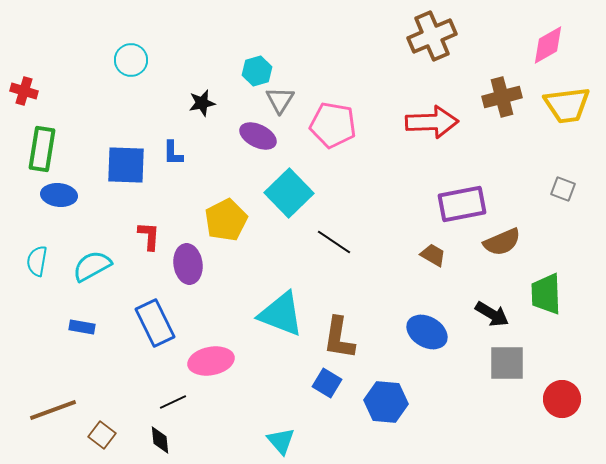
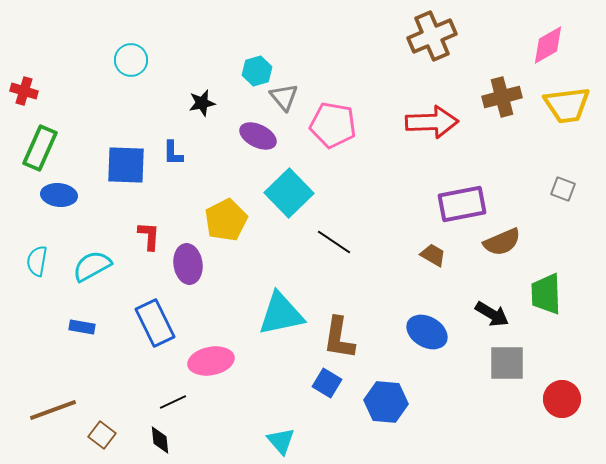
gray triangle at (280, 100): moved 4 px right, 3 px up; rotated 12 degrees counterclockwise
green rectangle at (42, 149): moved 2 px left, 1 px up; rotated 15 degrees clockwise
cyan triangle at (281, 314): rotated 33 degrees counterclockwise
